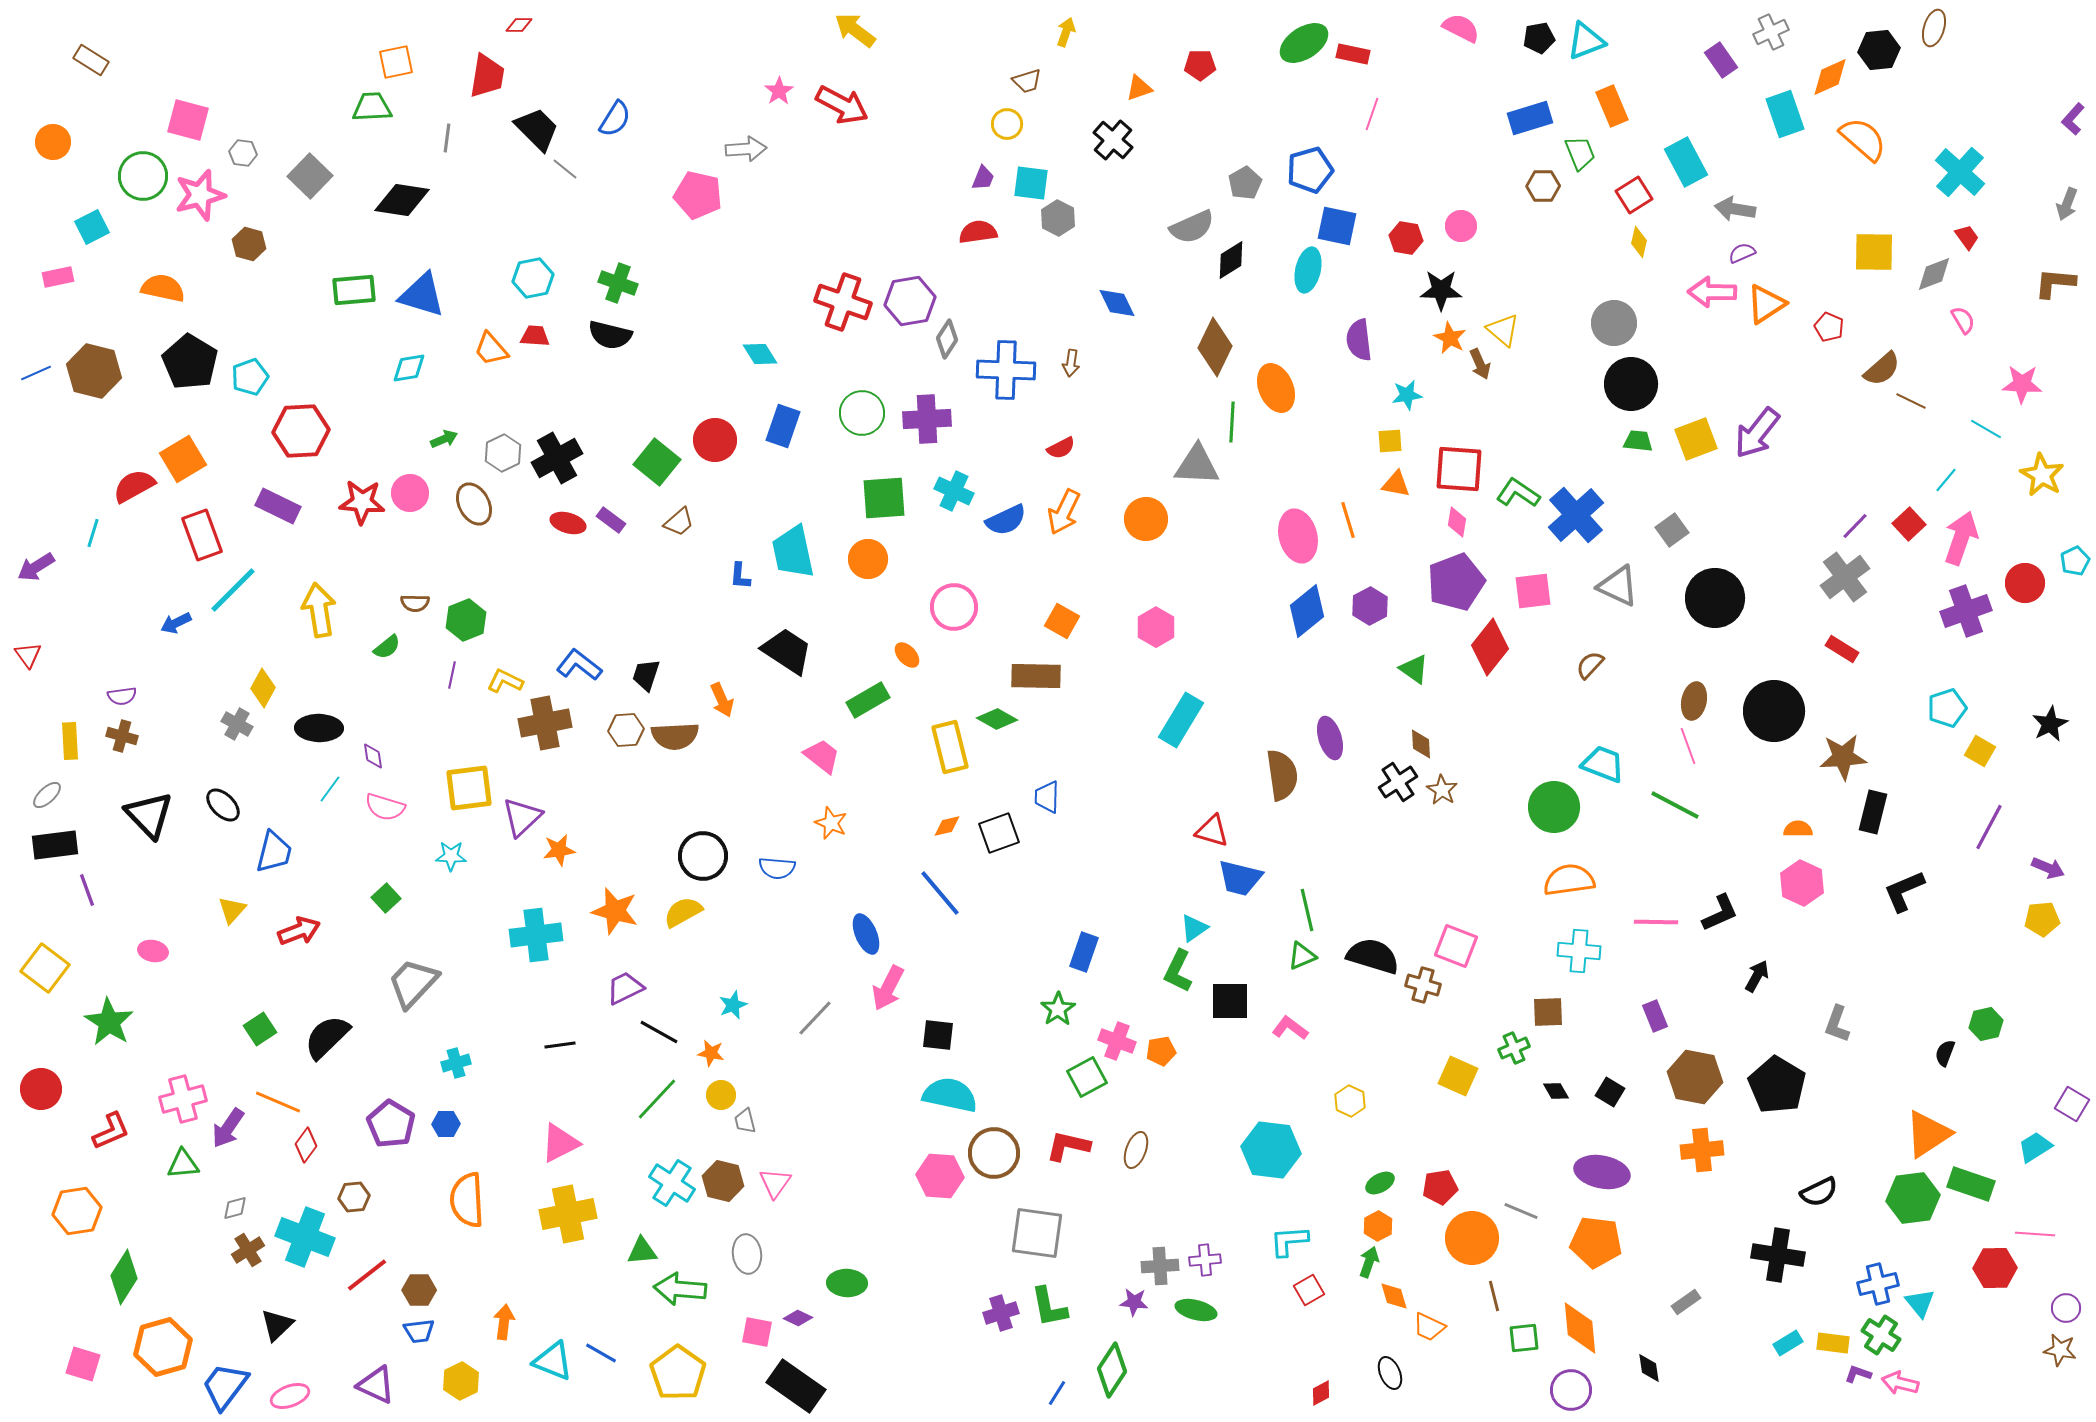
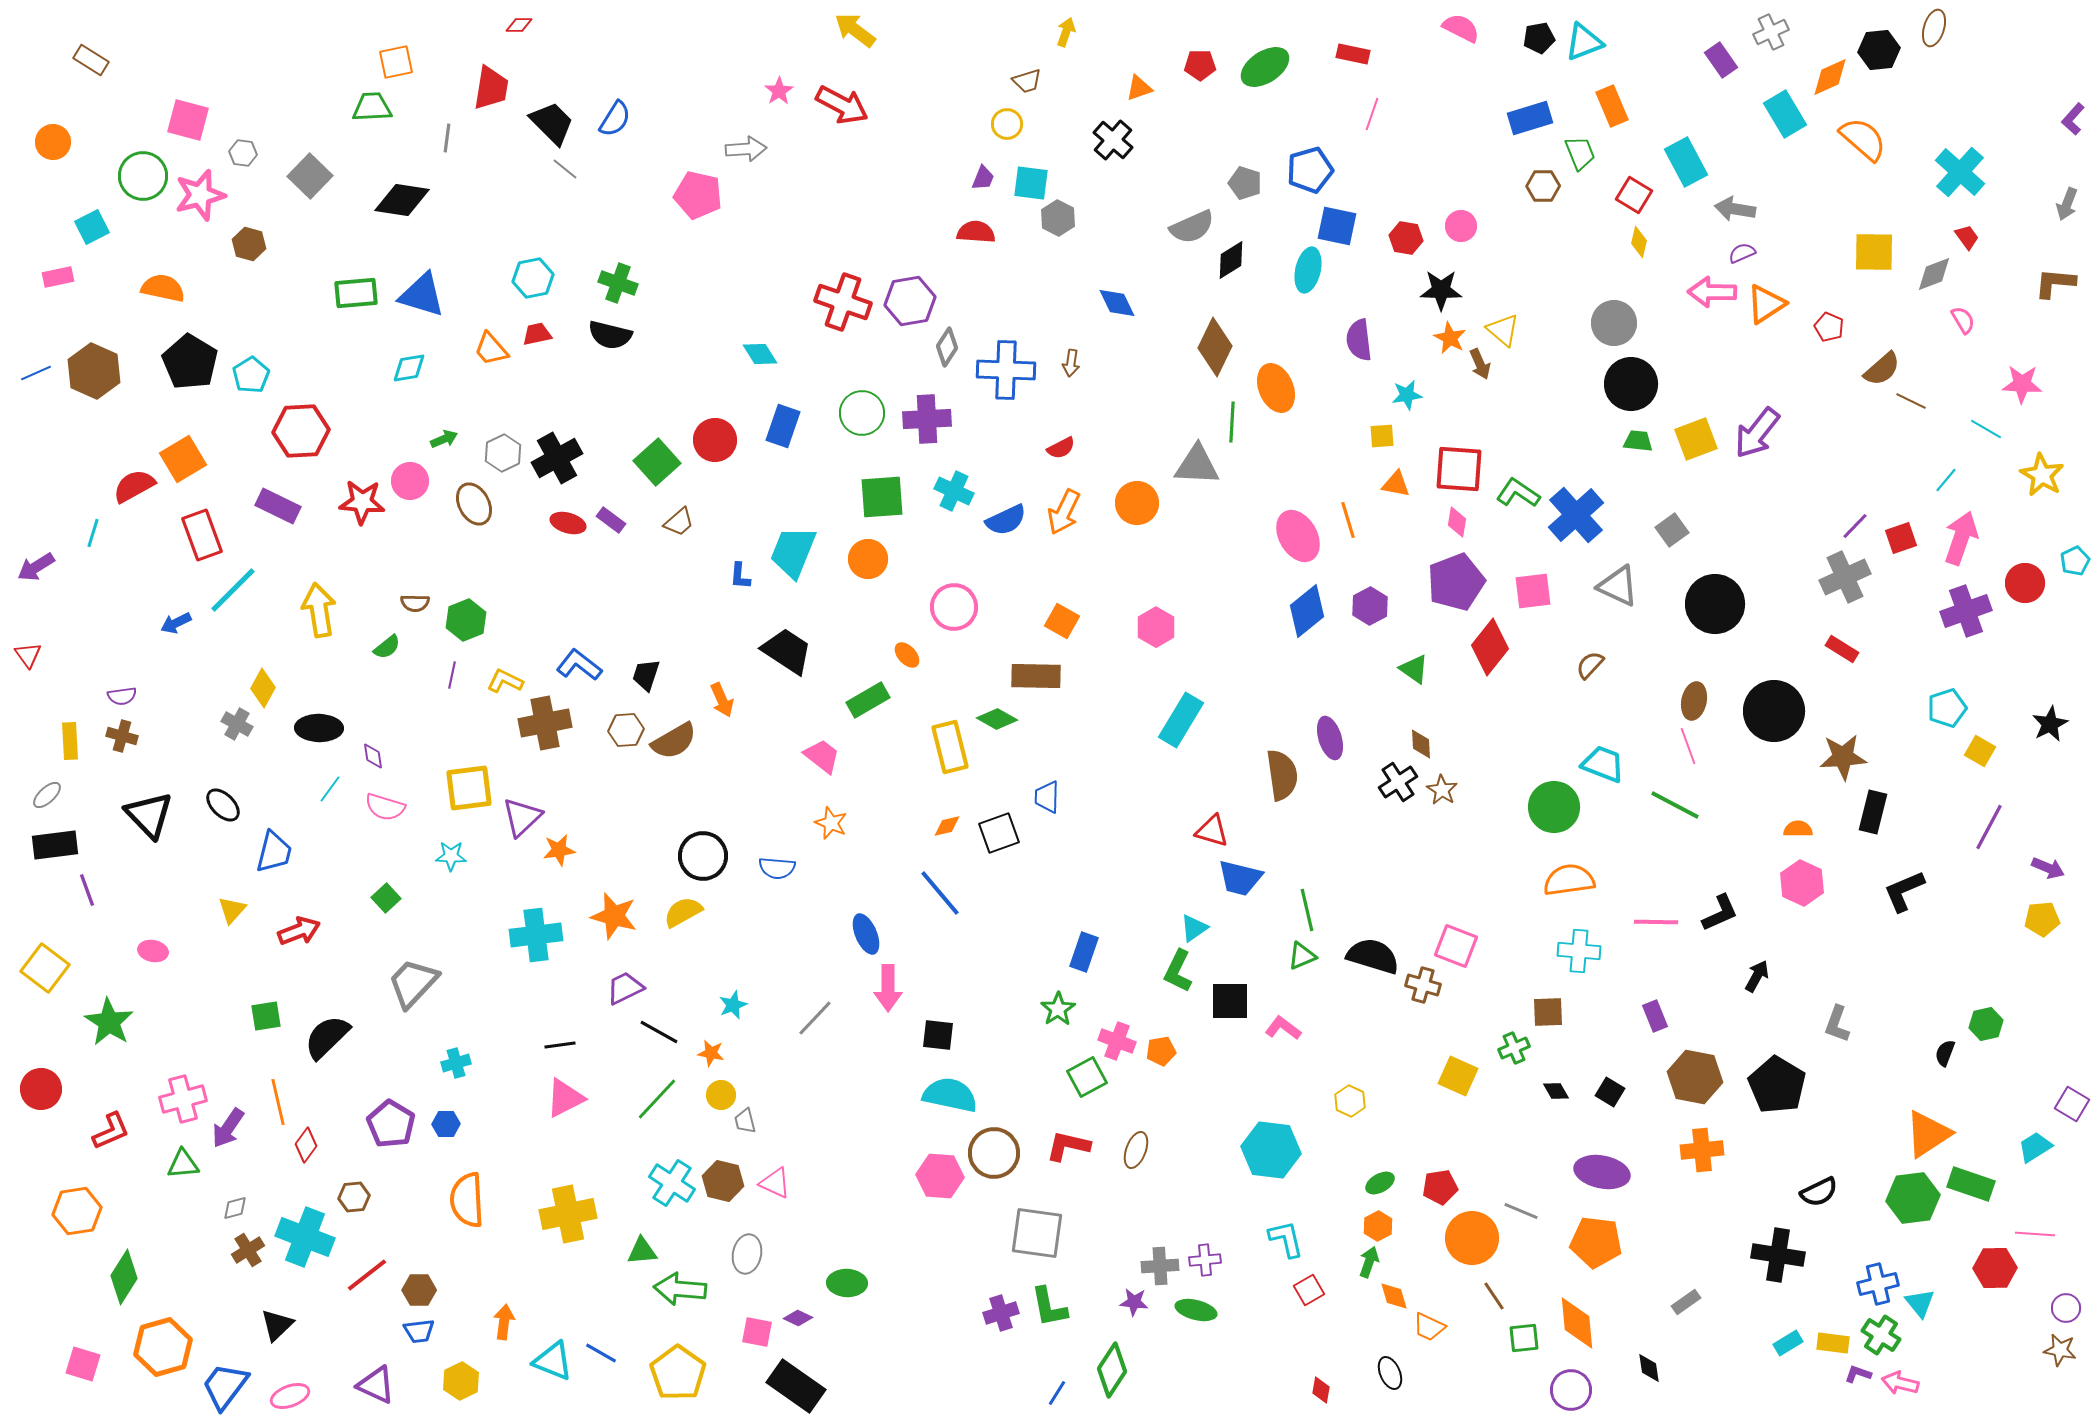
cyan triangle at (1586, 41): moved 2 px left, 1 px down
green ellipse at (1304, 43): moved 39 px left, 24 px down
red trapezoid at (487, 76): moved 4 px right, 12 px down
cyan rectangle at (1785, 114): rotated 12 degrees counterclockwise
black trapezoid at (537, 129): moved 15 px right, 6 px up
gray pentagon at (1245, 183): rotated 24 degrees counterclockwise
red square at (1634, 195): rotated 27 degrees counterclockwise
red semicircle at (978, 232): moved 2 px left; rotated 12 degrees clockwise
green rectangle at (354, 290): moved 2 px right, 3 px down
red trapezoid at (535, 336): moved 2 px right, 2 px up; rotated 16 degrees counterclockwise
gray diamond at (947, 339): moved 8 px down
brown hexagon at (94, 371): rotated 10 degrees clockwise
cyan pentagon at (250, 377): moved 1 px right, 2 px up; rotated 12 degrees counterclockwise
yellow square at (1390, 441): moved 8 px left, 5 px up
green square at (657, 462): rotated 9 degrees clockwise
pink circle at (410, 493): moved 12 px up
green square at (884, 498): moved 2 px left, 1 px up
orange circle at (1146, 519): moved 9 px left, 16 px up
red square at (1909, 524): moved 8 px left, 14 px down; rotated 24 degrees clockwise
pink ellipse at (1298, 536): rotated 15 degrees counterclockwise
cyan trapezoid at (793, 552): rotated 34 degrees clockwise
gray cross at (1845, 577): rotated 12 degrees clockwise
black circle at (1715, 598): moved 6 px down
brown semicircle at (675, 736): moved 1 px left, 5 px down; rotated 27 degrees counterclockwise
orange star at (615, 911): moved 1 px left, 5 px down
pink arrow at (888, 988): rotated 27 degrees counterclockwise
pink L-shape at (1290, 1028): moved 7 px left
green square at (260, 1029): moved 6 px right, 13 px up; rotated 24 degrees clockwise
orange line at (278, 1102): rotated 54 degrees clockwise
pink triangle at (560, 1143): moved 5 px right, 45 px up
pink triangle at (775, 1183): rotated 40 degrees counterclockwise
cyan L-shape at (1289, 1241): moved 3 px left, 2 px up; rotated 81 degrees clockwise
gray ellipse at (747, 1254): rotated 18 degrees clockwise
brown line at (1494, 1296): rotated 20 degrees counterclockwise
orange diamond at (1580, 1328): moved 3 px left, 5 px up
red diamond at (1321, 1393): moved 3 px up; rotated 52 degrees counterclockwise
